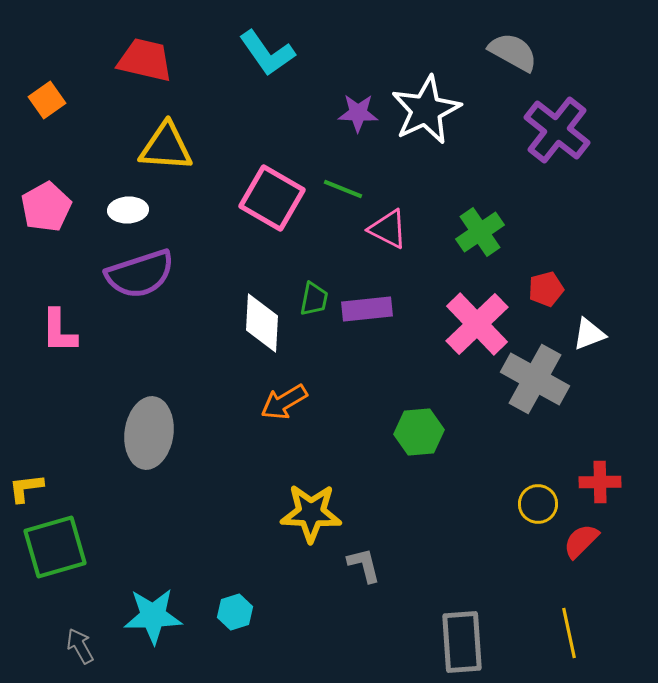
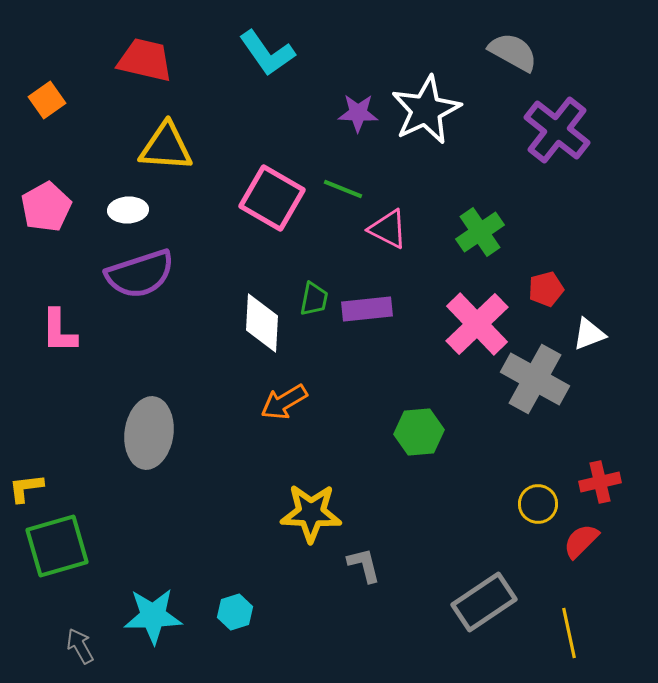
red cross: rotated 12 degrees counterclockwise
green square: moved 2 px right, 1 px up
gray rectangle: moved 22 px right, 40 px up; rotated 60 degrees clockwise
